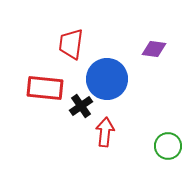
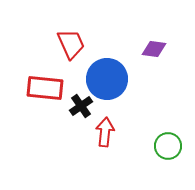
red trapezoid: rotated 148 degrees clockwise
